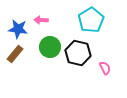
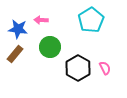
black hexagon: moved 15 px down; rotated 15 degrees clockwise
